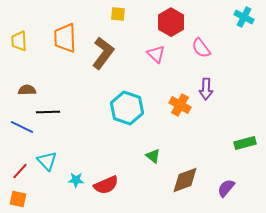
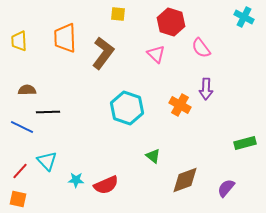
red hexagon: rotated 12 degrees counterclockwise
